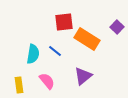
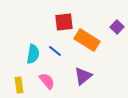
orange rectangle: moved 1 px down
